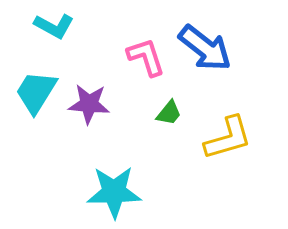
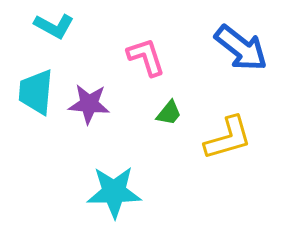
blue arrow: moved 36 px right
cyan trapezoid: rotated 27 degrees counterclockwise
